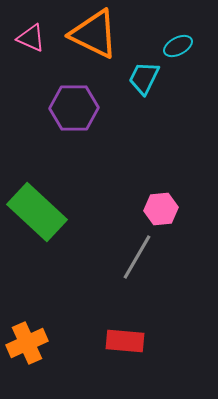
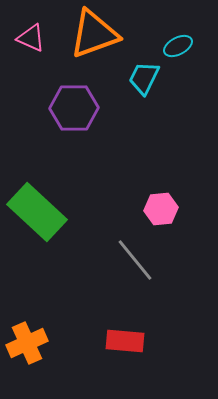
orange triangle: rotated 46 degrees counterclockwise
gray line: moved 2 px left, 3 px down; rotated 69 degrees counterclockwise
